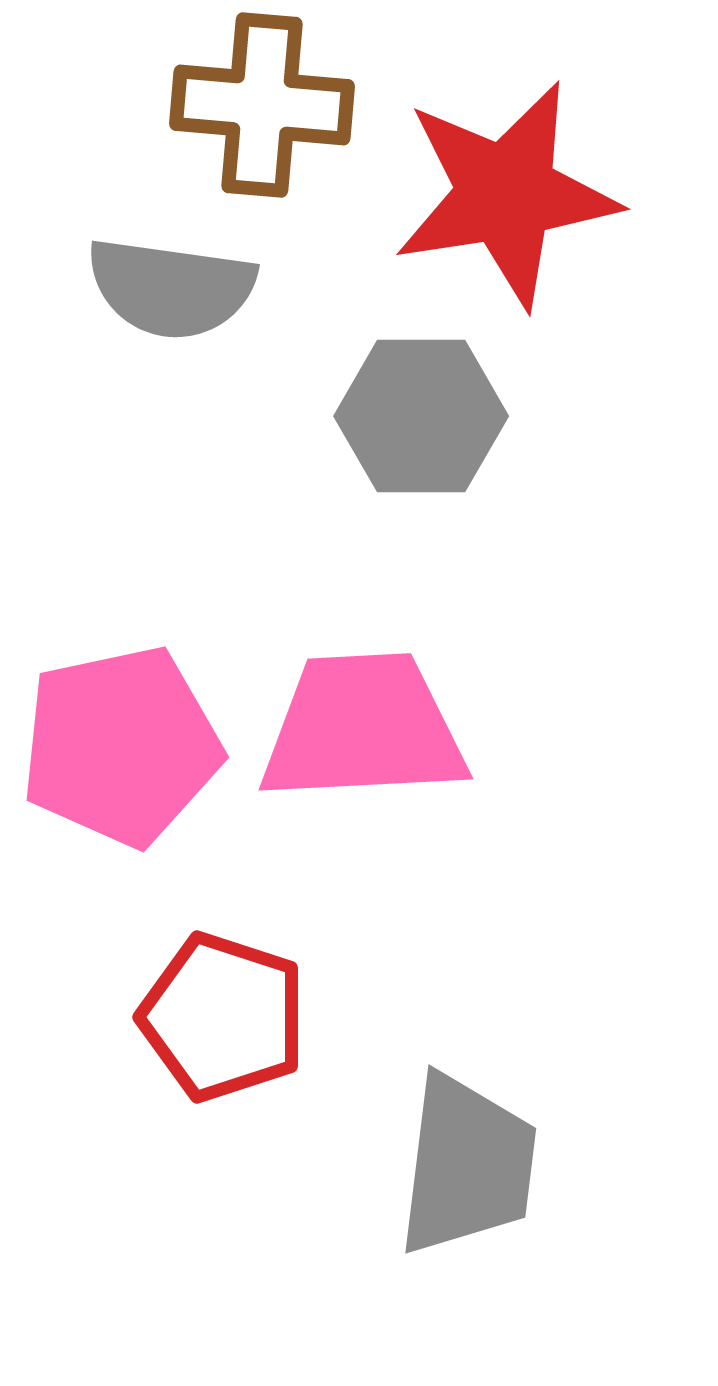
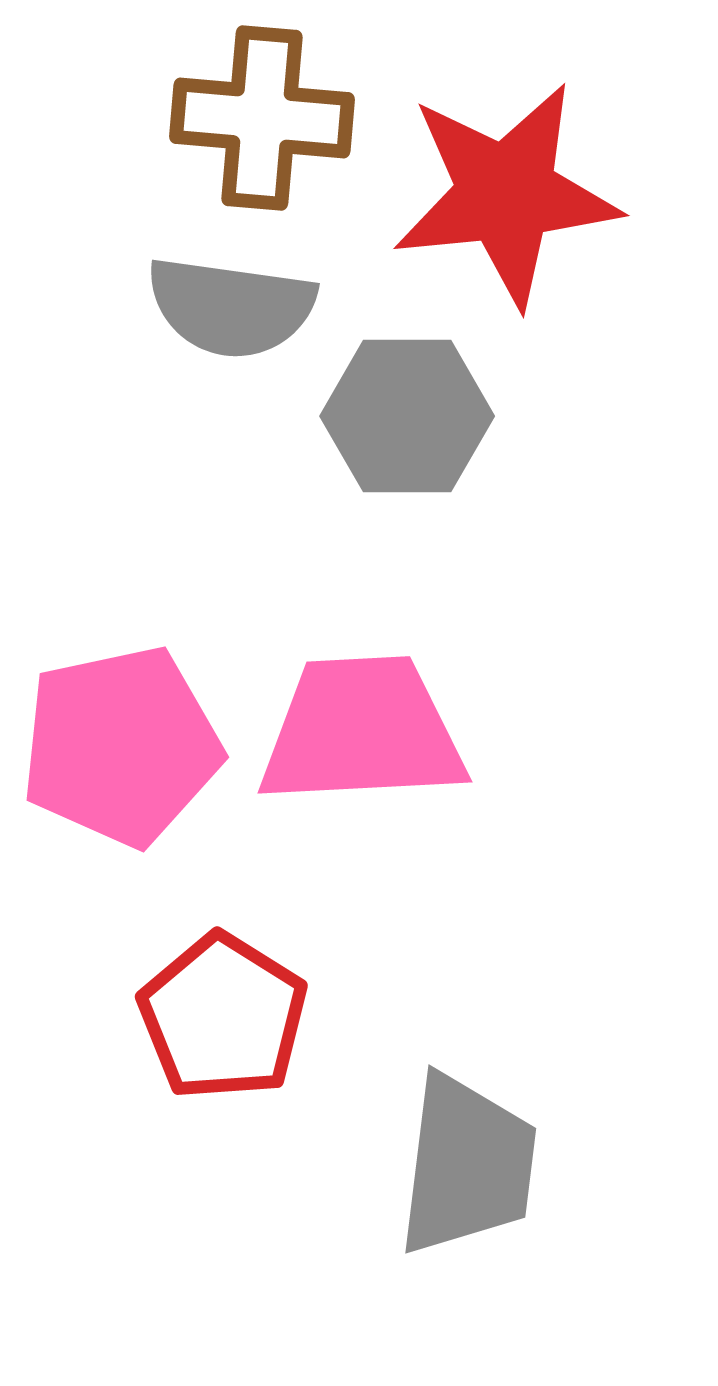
brown cross: moved 13 px down
red star: rotated 3 degrees clockwise
gray semicircle: moved 60 px right, 19 px down
gray hexagon: moved 14 px left
pink trapezoid: moved 1 px left, 3 px down
red pentagon: rotated 14 degrees clockwise
